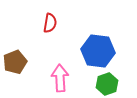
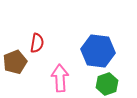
red semicircle: moved 13 px left, 20 px down
